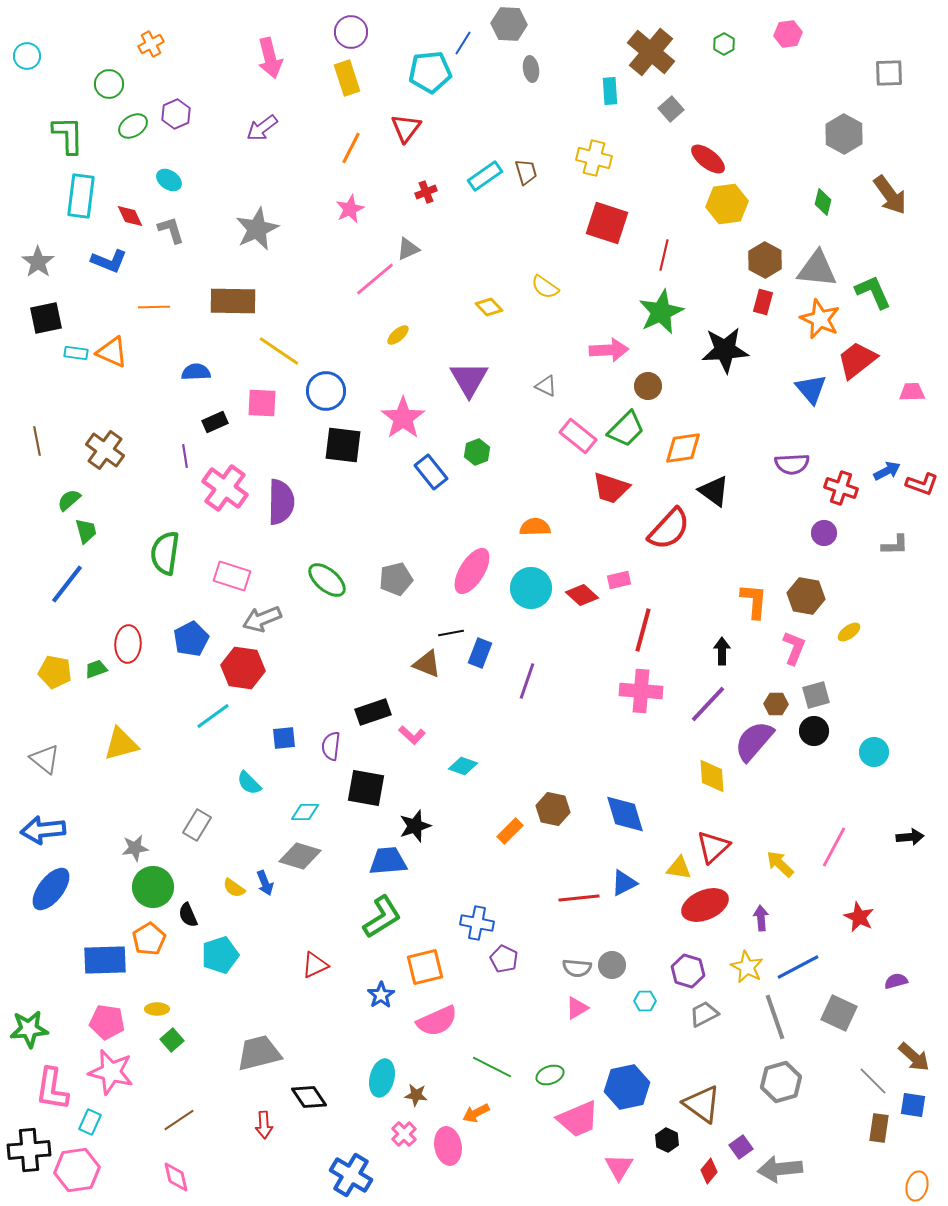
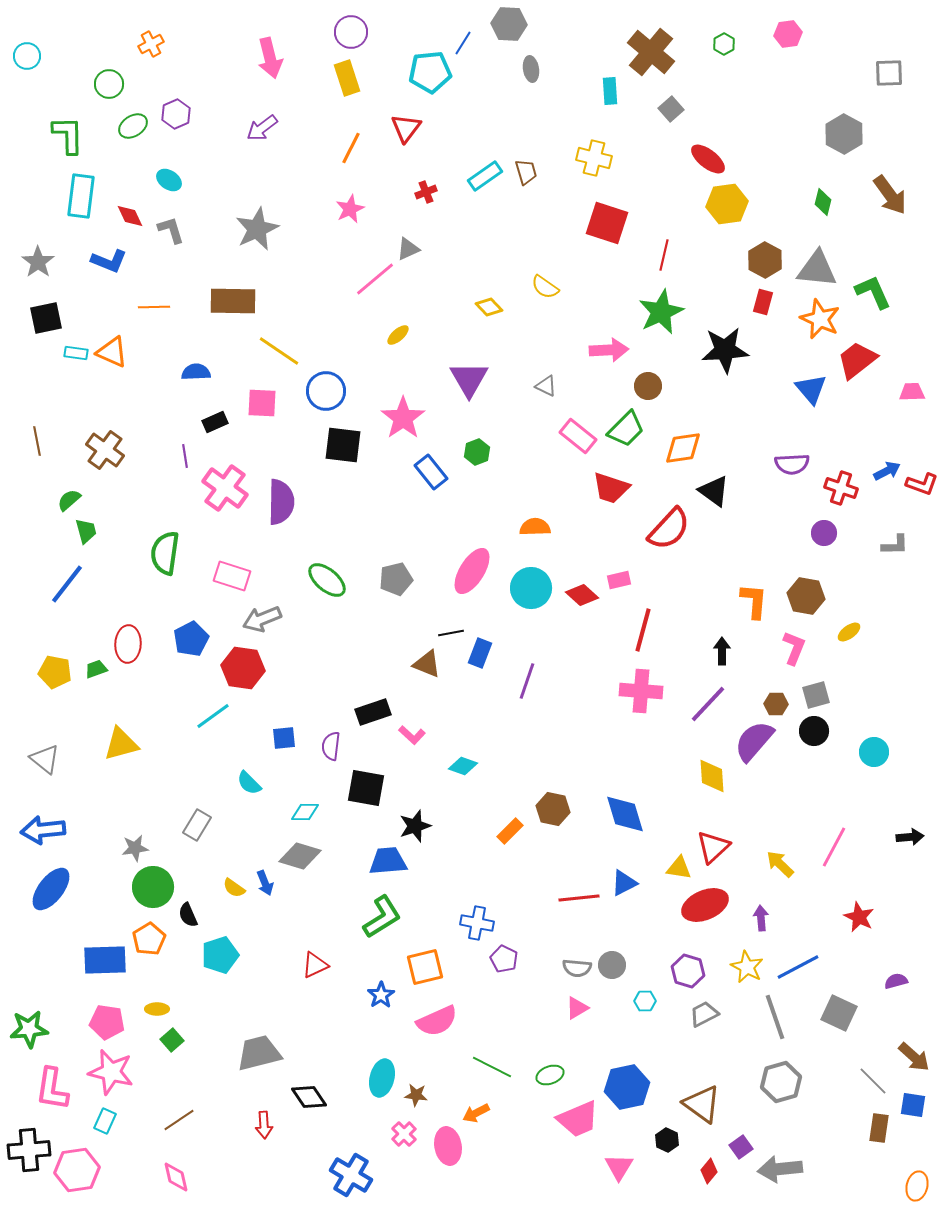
cyan rectangle at (90, 1122): moved 15 px right, 1 px up
